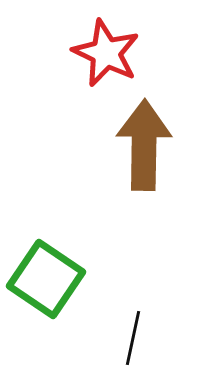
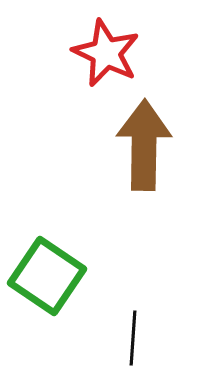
green square: moved 1 px right, 3 px up
black line: rotated 8 degrees counterclockwise
